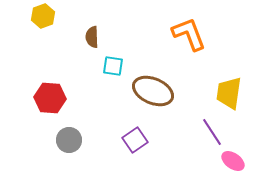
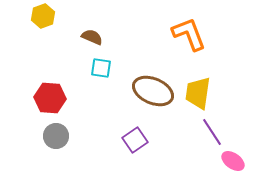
brown semicircle: rotated 115 degrees clockwise
cyan square: moved 12 px left, 2 px down
yellow trapezoid: moved 31 px left
gray circle: moved 13 px left, 4 px up
